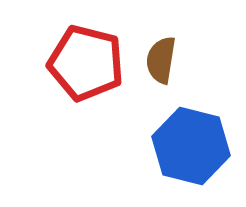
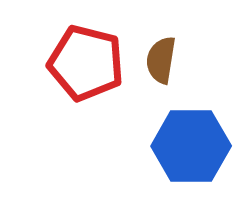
blue hexagon: rotated 14 degrees counterclockwise
